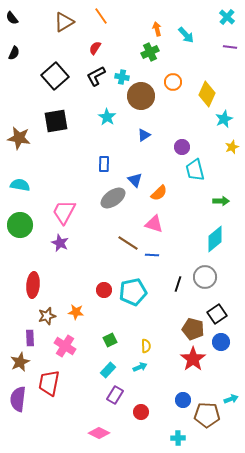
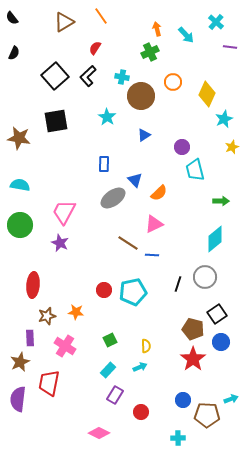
cyan cross at (227, 17): moved 11 px left, 5 px down
black L-shape at (96, 76): moved 8 px left; rotated 15 degrees counterclockwise
pink triangle at (154, 224): rotated 42 degrees counterclockwise
